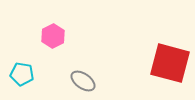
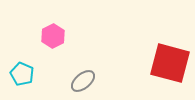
cyan pentagon: rotated 15 degrees clockwise
gray ellipse: rotated 75 degrees counterclockwise
